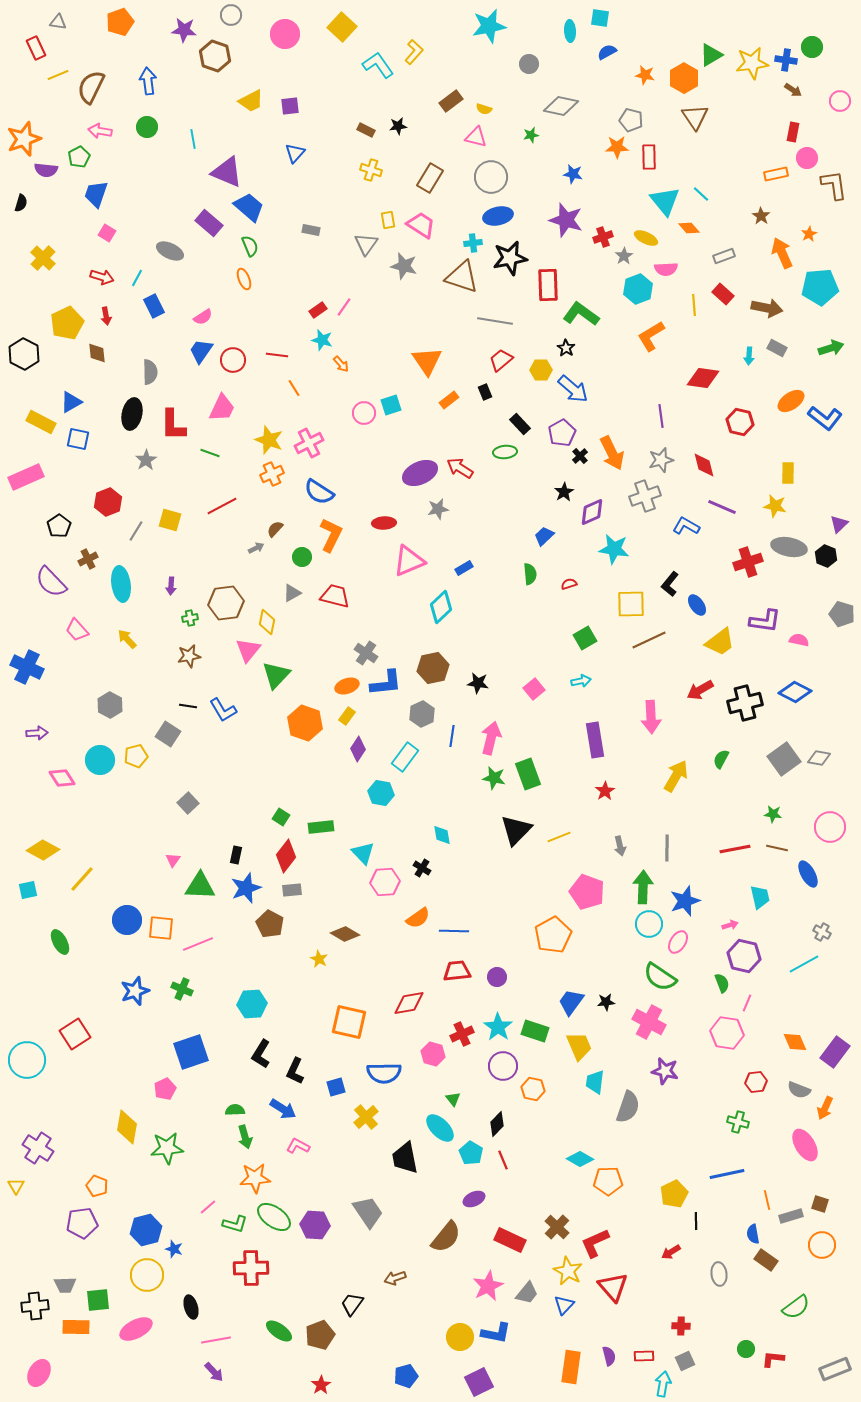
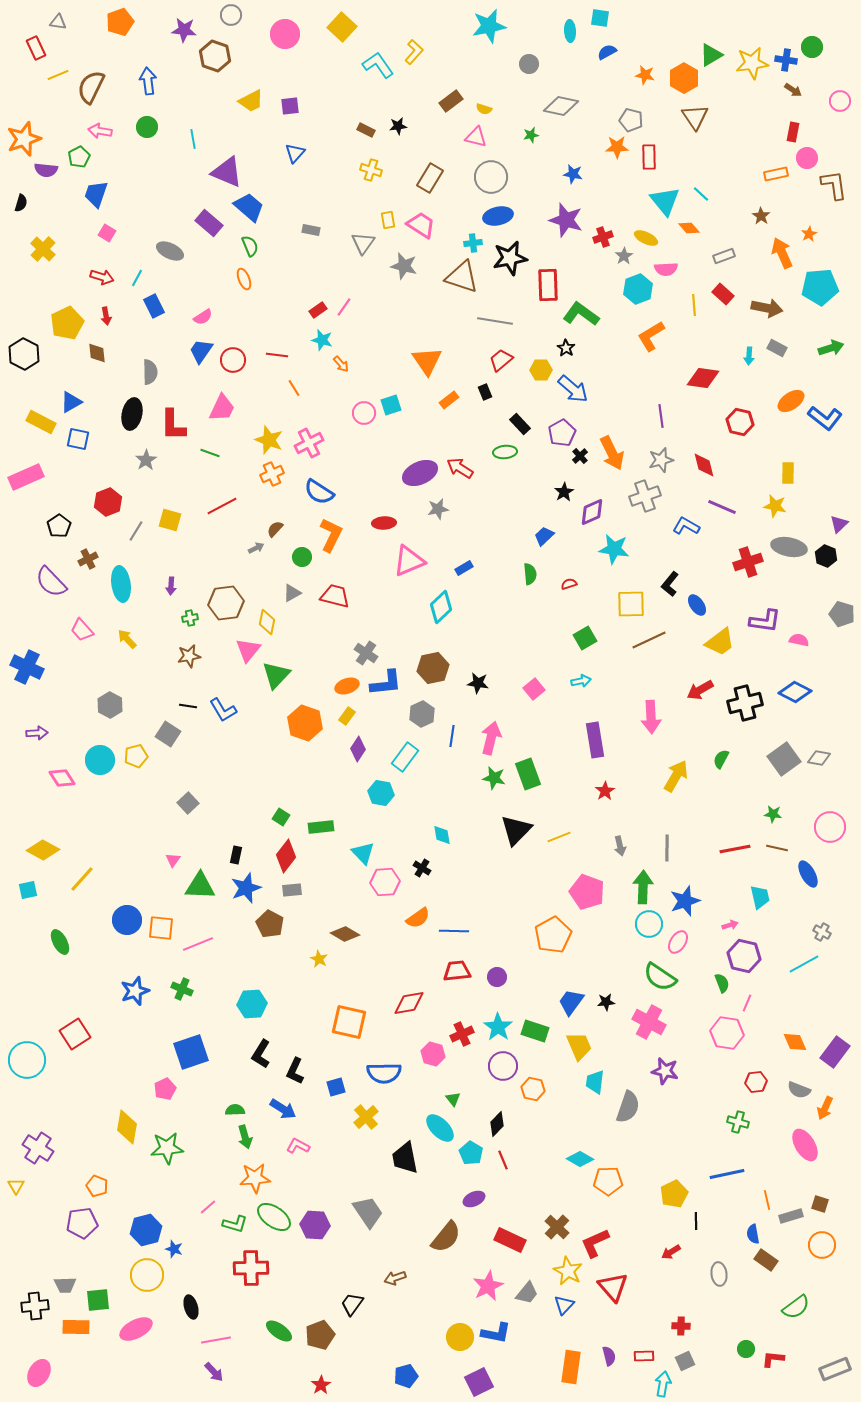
gray triangle at (366, 244): moved 3 px left, 1 px up
yellow cross at (43, 258): moved 9 px up
pink trapezoid at (77, 630): moved 5 px right
